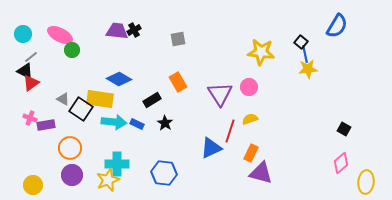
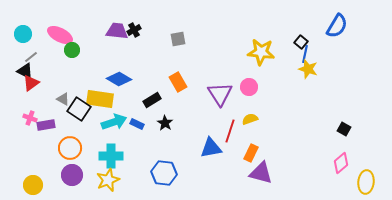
blue line at (305, 54): rotated 24 degrees clockwise
yellow star at (308, 69): rotated 24 degrees clockwise
black square at (81, 109): moved 2 px left
cyan arrow at (114, 122): rotated 25 degrees counterclockwise
blue triangle at (211, 148): rotated 15 degrees clockwise
cyan cross at (117, 164): moved 6 px left, 8 px up
